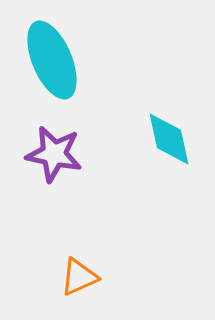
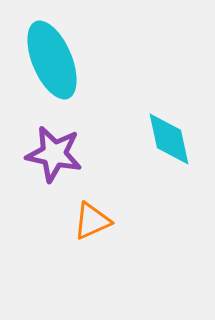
orange triangle: moved 13 px right, 56 px up
